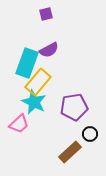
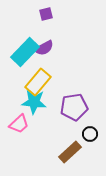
purple semicircle: moved 5 px left, 2 px up
cyan rectangle: moved 2 px left, 11 px up; rotated 24 degrees clockwise
cyan star: rotated 20 degrees counterclockwise
